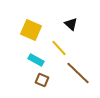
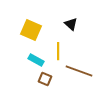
yellow line: moved 1 px left, 3 px down; rotated 42 degrees clockwise
brown line: moved 1 px right, 2 px up; rotated 24 degrees counterclockwise
brown square: moved 3 px right, 1 px up
